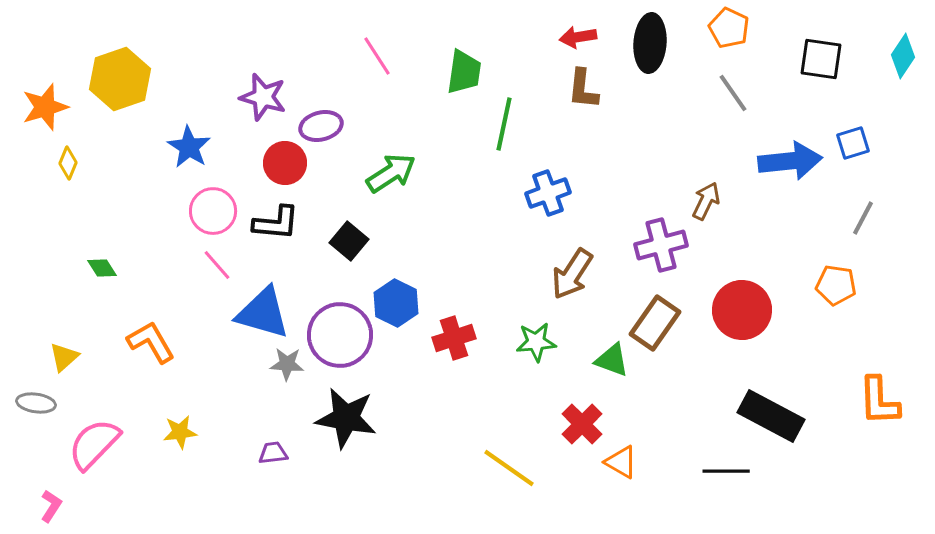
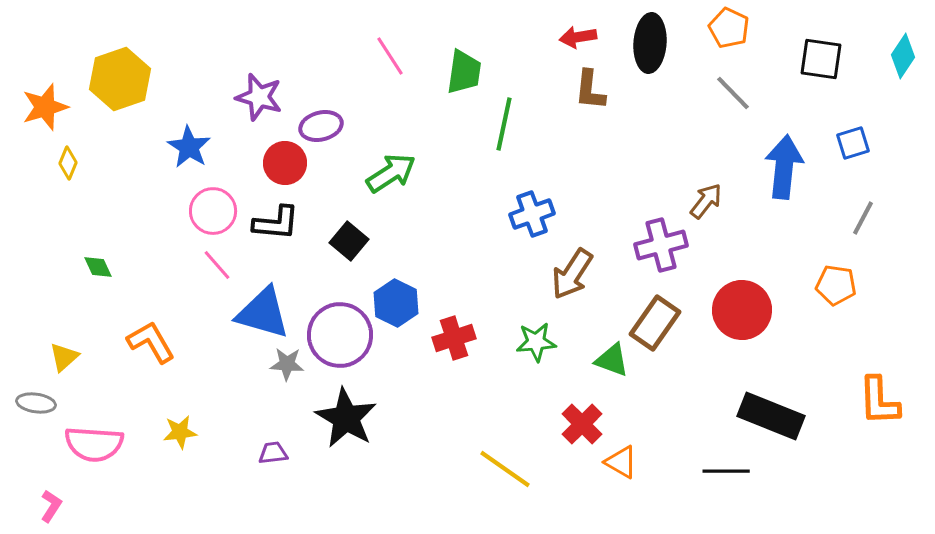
pink line at (377, 56): moved 13 px right
brown L-shape at (583, 89): moved 7 px right, 1 px down
gray line at (733, 93): rotated 9 degrees counterclockwise
purple star at (263, 97): moved 4 px left
blue arrow at (790, 161): moved 6 px left, 6 px down; rotated 78 degrees counterclockwise
blue cross at (548, 193): moved 16 px left, 21 px down
brown arrow at (706, 201): rotated 12 degrees clockwise
green diamond at (102, 268): moved 4 px left, 1 px up; rotated 8 degrees clockwise
black rectangle at (771, 416): rotated 6 degrees counterclockwise
black star at (346, 418): rotated 20 degrees clockwise
pink semicircle at (94, 444): rotated 130 degrees counterclockwise
yellow line at (509, 468): moved 4 px left, 1 px down
